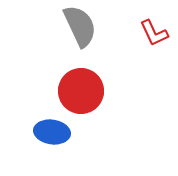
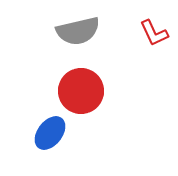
gray semicircle: moved 2 px left, 5 px down; rotated 102 degrees clockwise
blue ellipse: moved 2 px left, 1 px down; rotated 60 degrees counterclockwise
